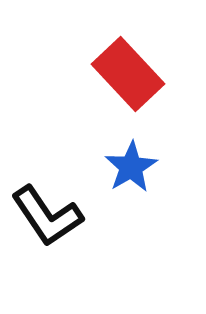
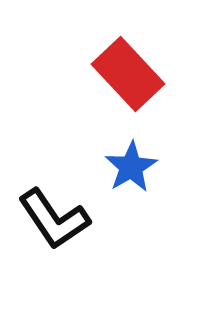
black L-shape: moved 7 px right, 3 px down
